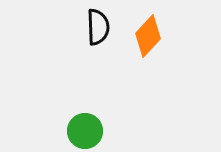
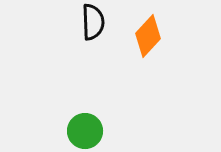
black semicircle: moved 5 px left, 5 px up
